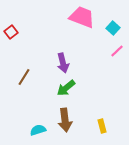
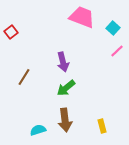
purple arrow: moved 1 px up
